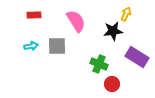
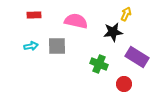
pink semicircle: rotated 45 degrees counterclockwise
black star: moved 1 px down
red circle: moved 12 px right
